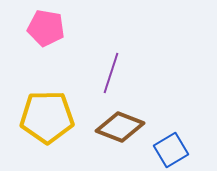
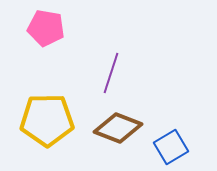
yellow pentagon: moved 3 px down
brown diamond: moved 2 px left, 1 px down
blue square: moved 3 px up
